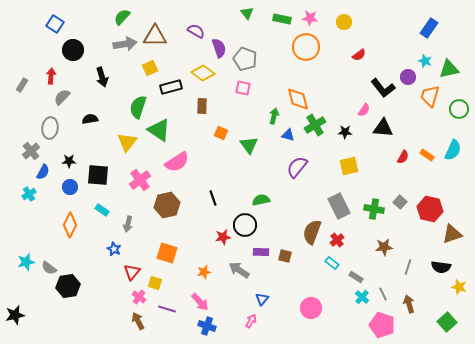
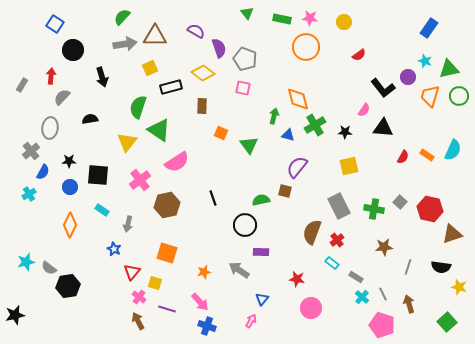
green circle at (459, 109): moved 13 px up
red star at (223, 237): moved 74 px right, 42 px down; rotated 21 degrees clockwise
brown square at (285, 256): moved 65 px up
